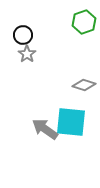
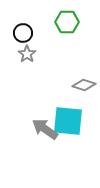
green hexagon: moved 17 px left; rotated 20 degrees clockwise
black circle: moved 2 px up
cyan square: moved 3 px left, 1 px up
